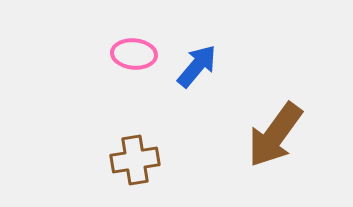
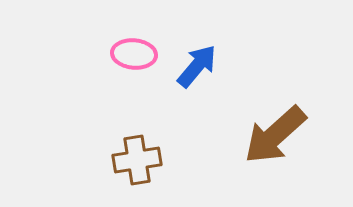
brown arrow: rotated 12 degrees clockwise
brown cross: moved 2 px right
